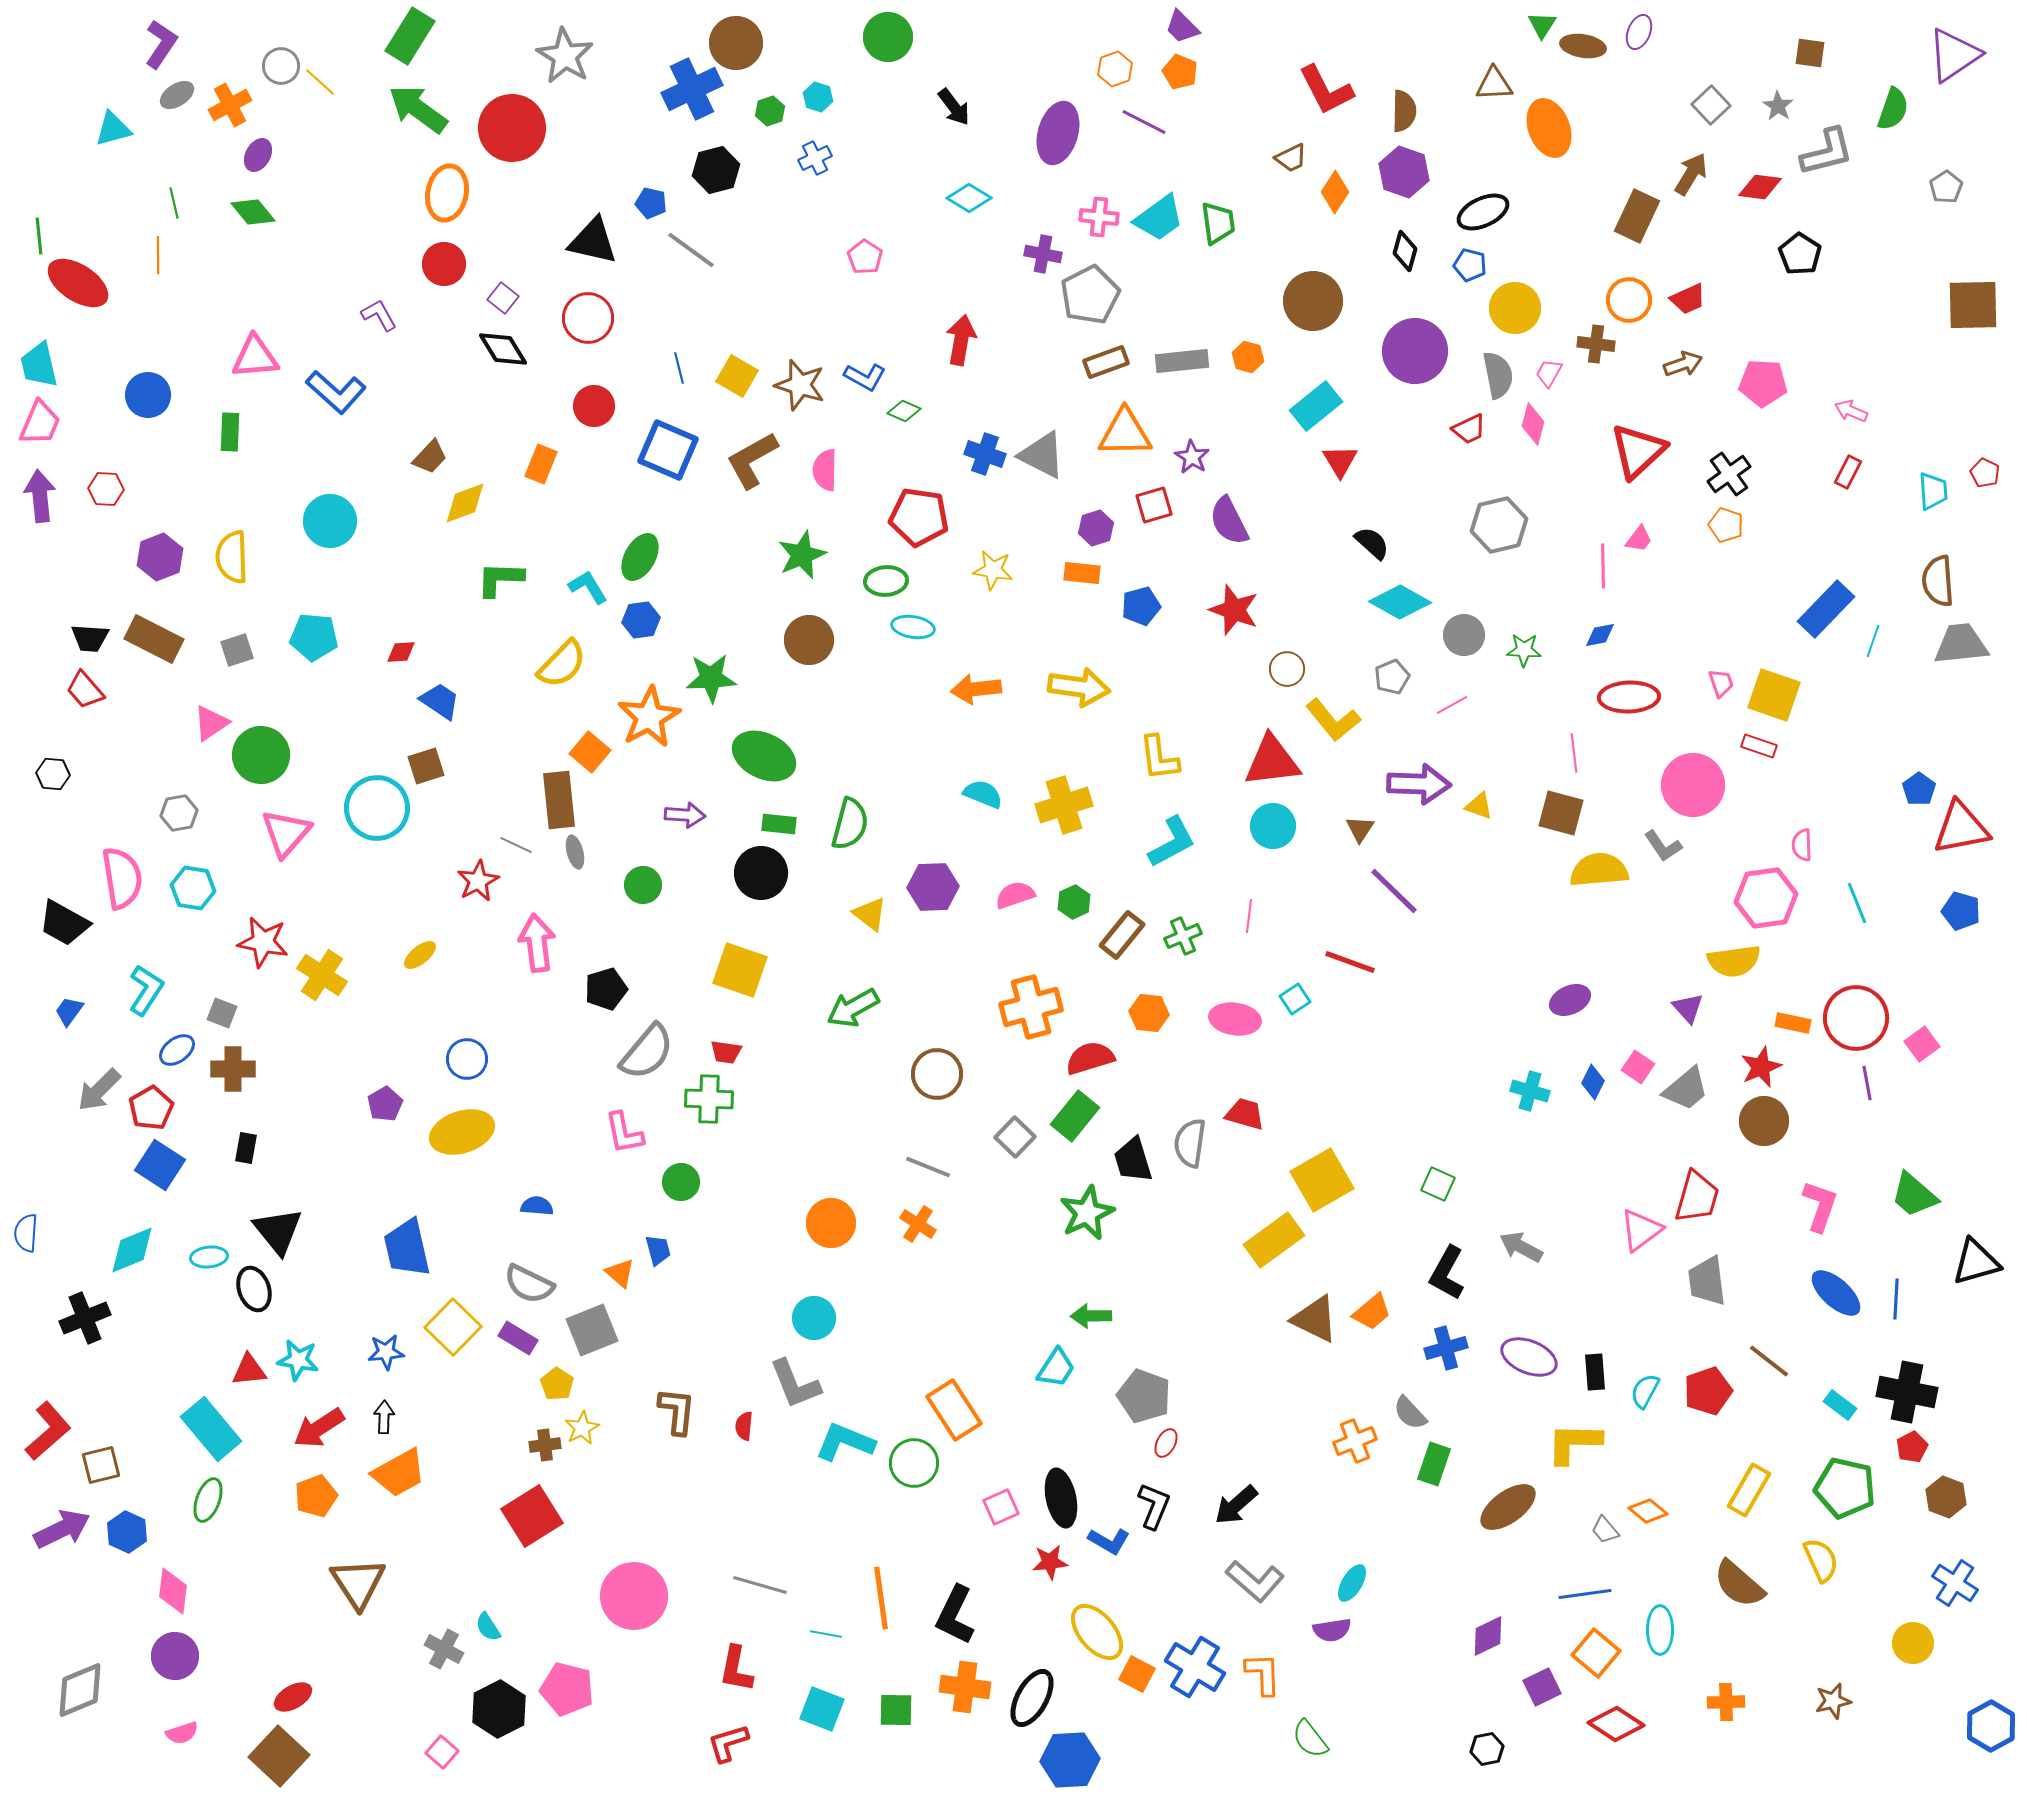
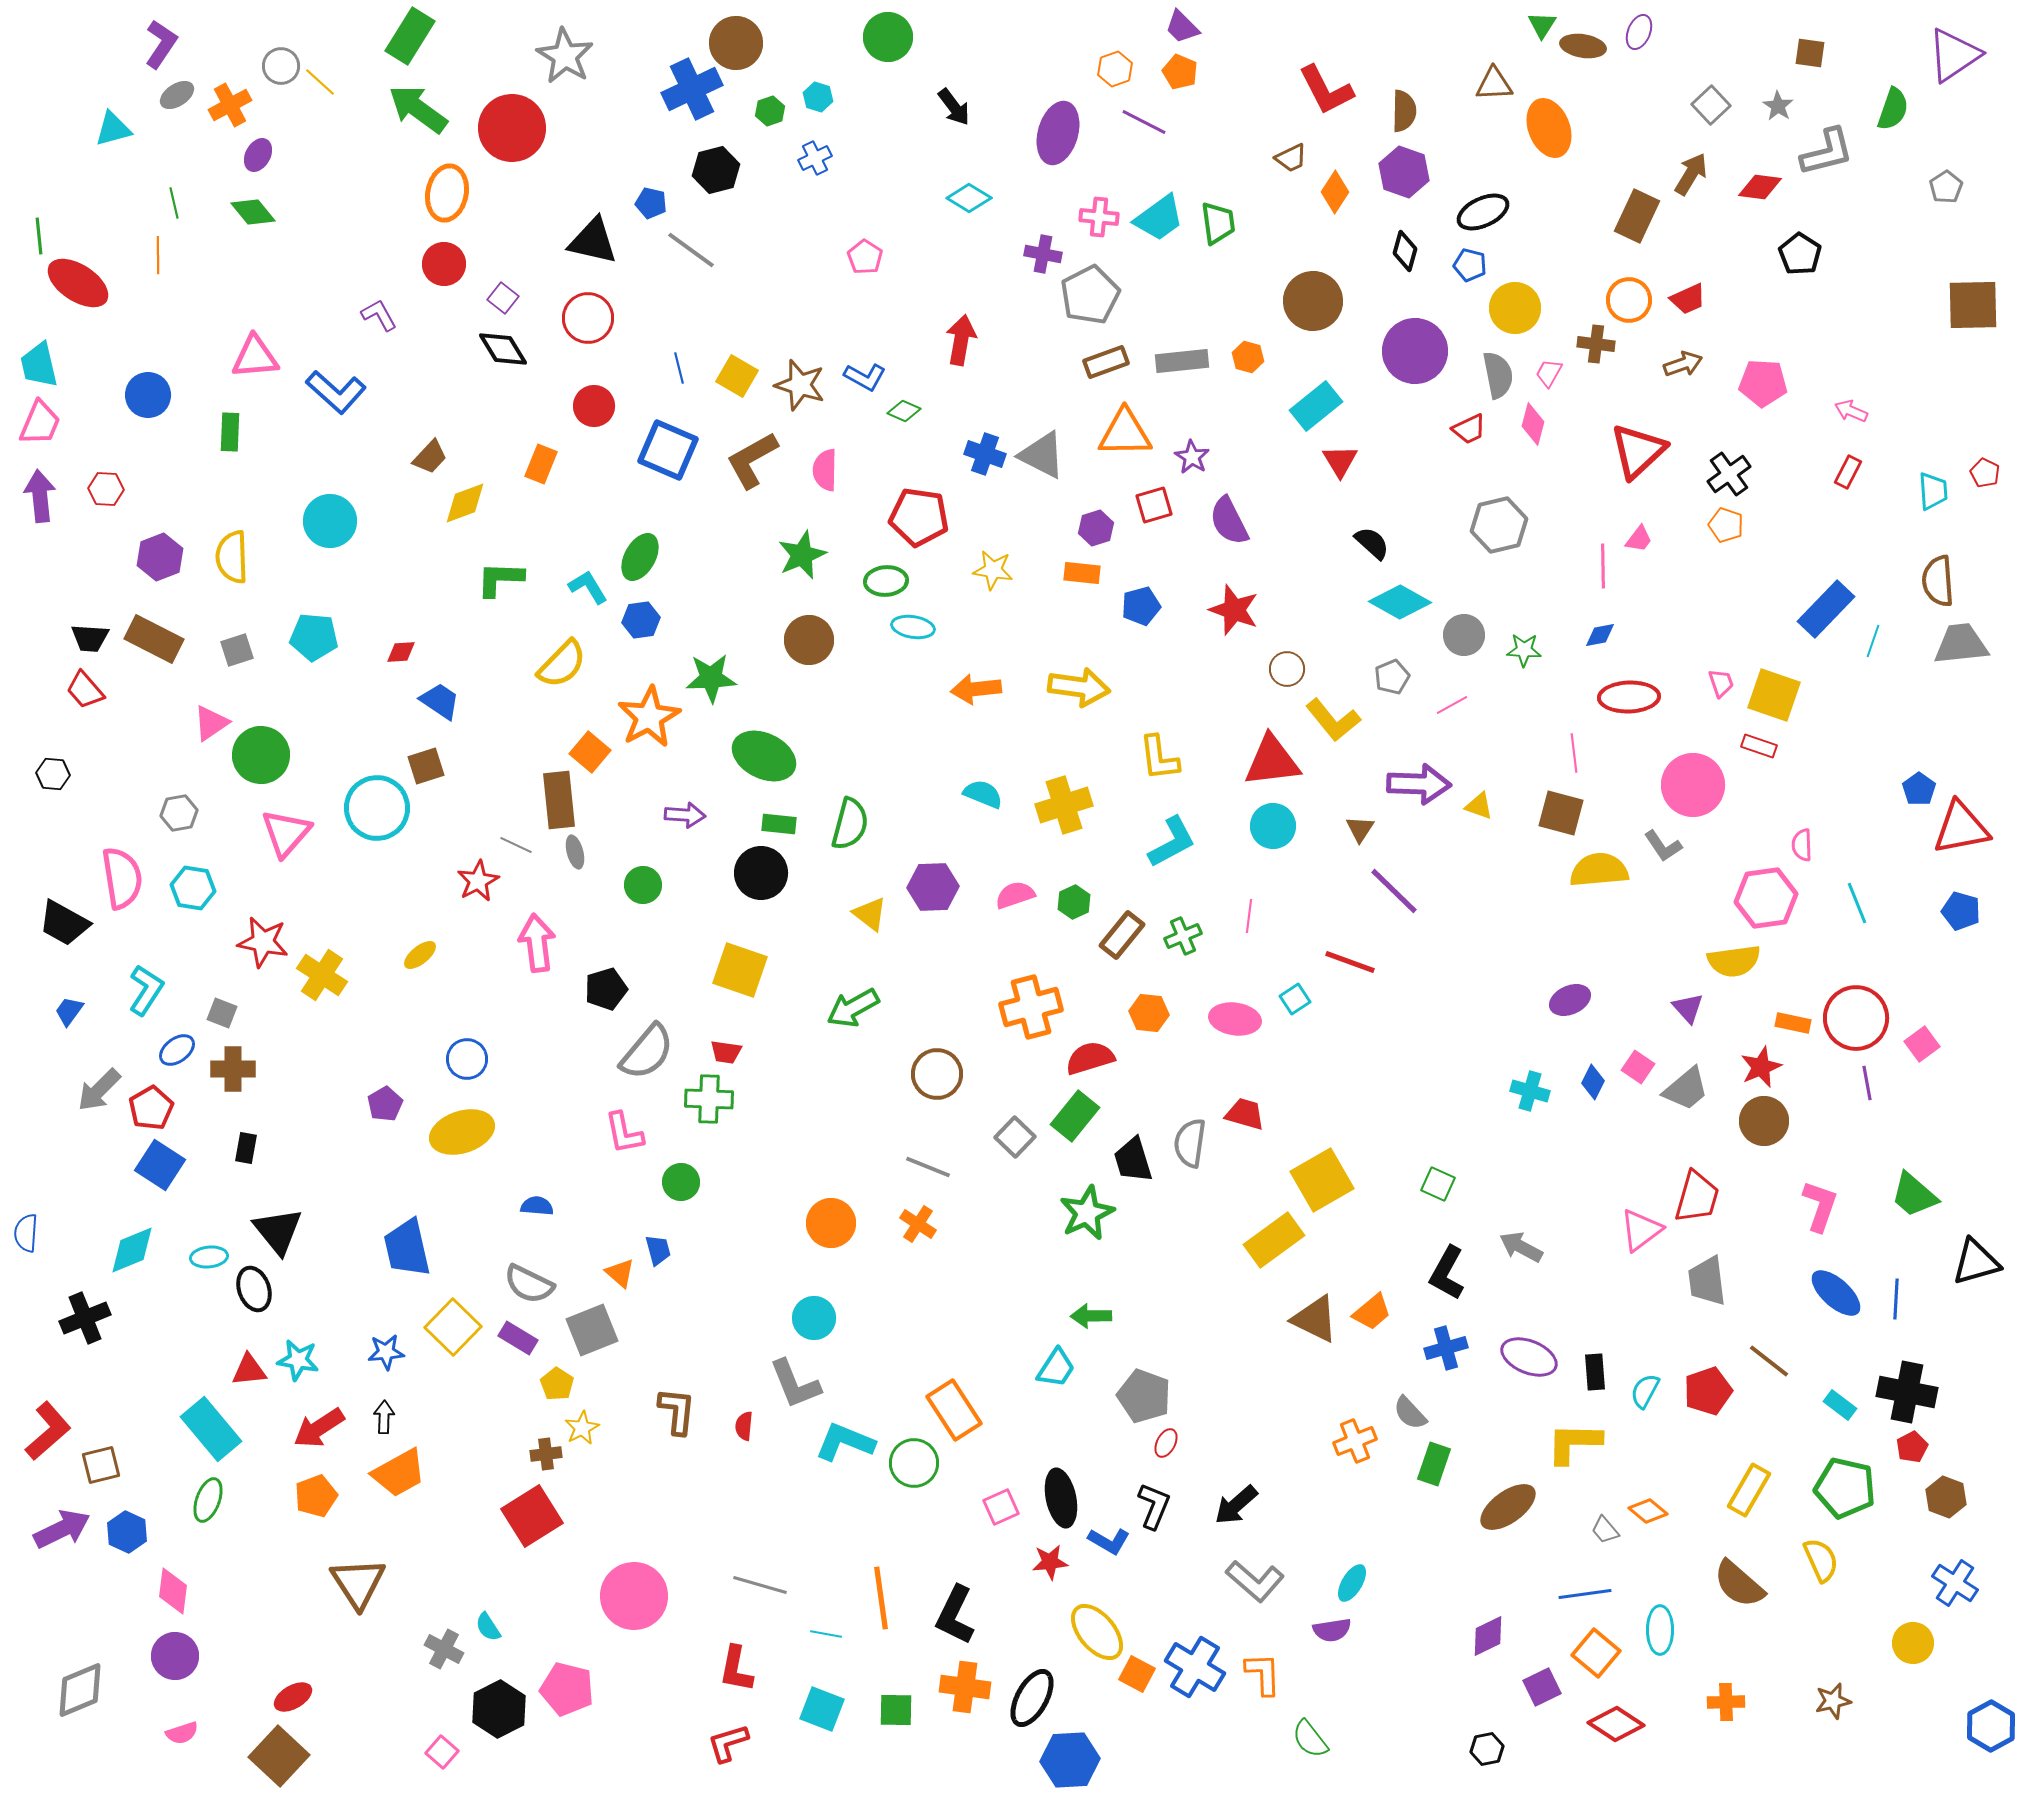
brown cross at (545, 1445): moved 1 px right, 9 px down
